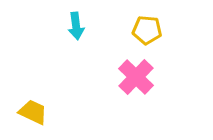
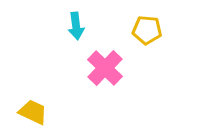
pink cross: moved 31 px left, 9 px up
